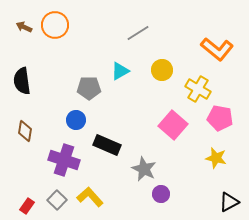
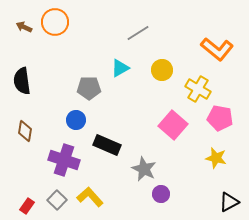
orange circle: moved 3 px up
cyan triangle: moved 3 px up
